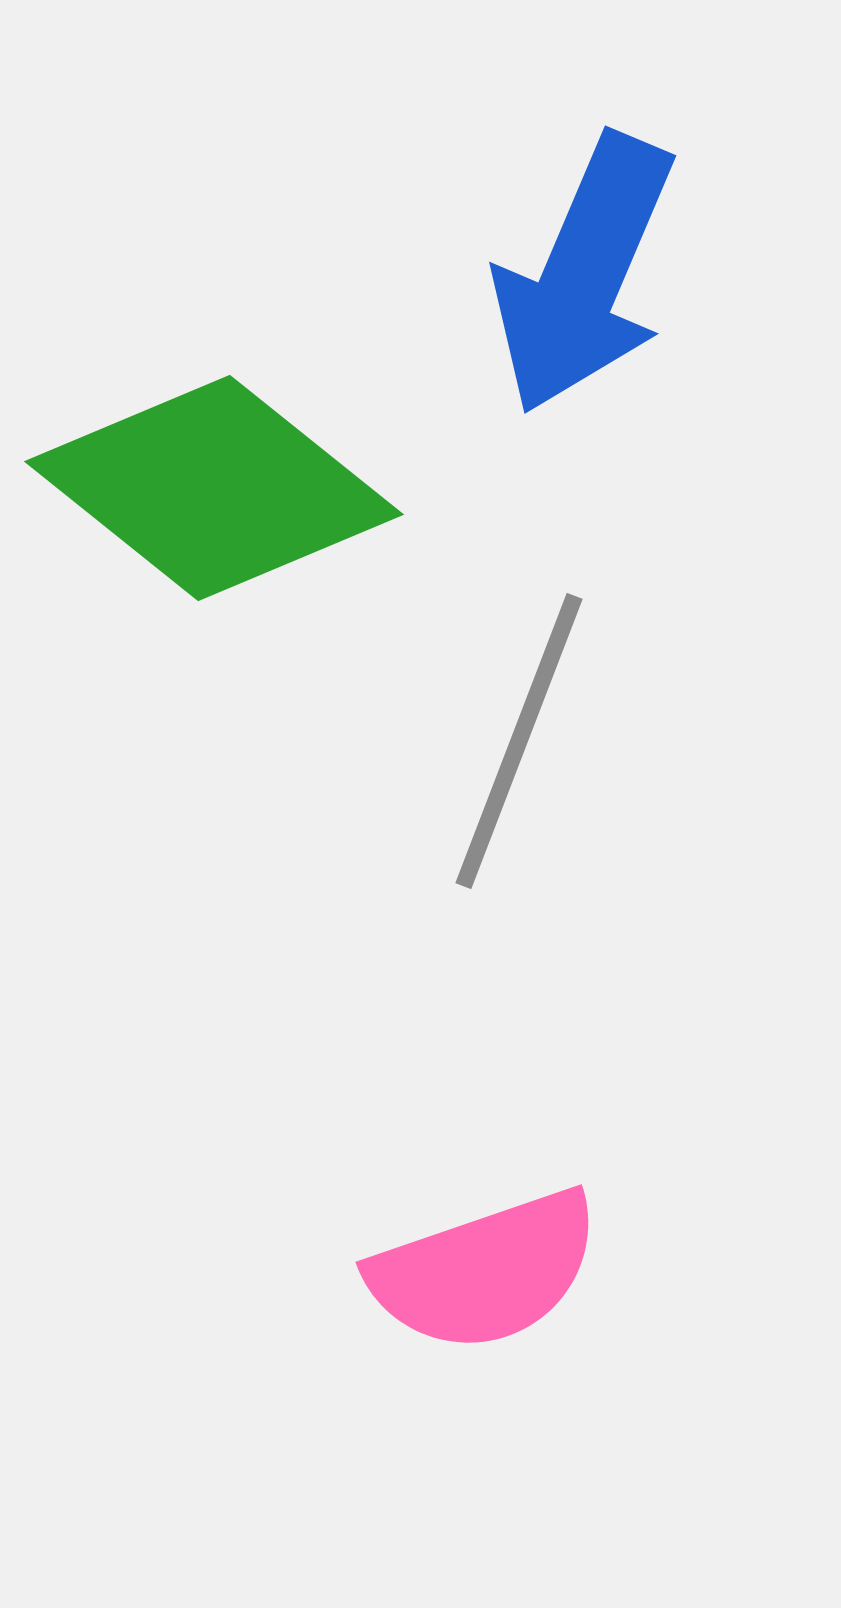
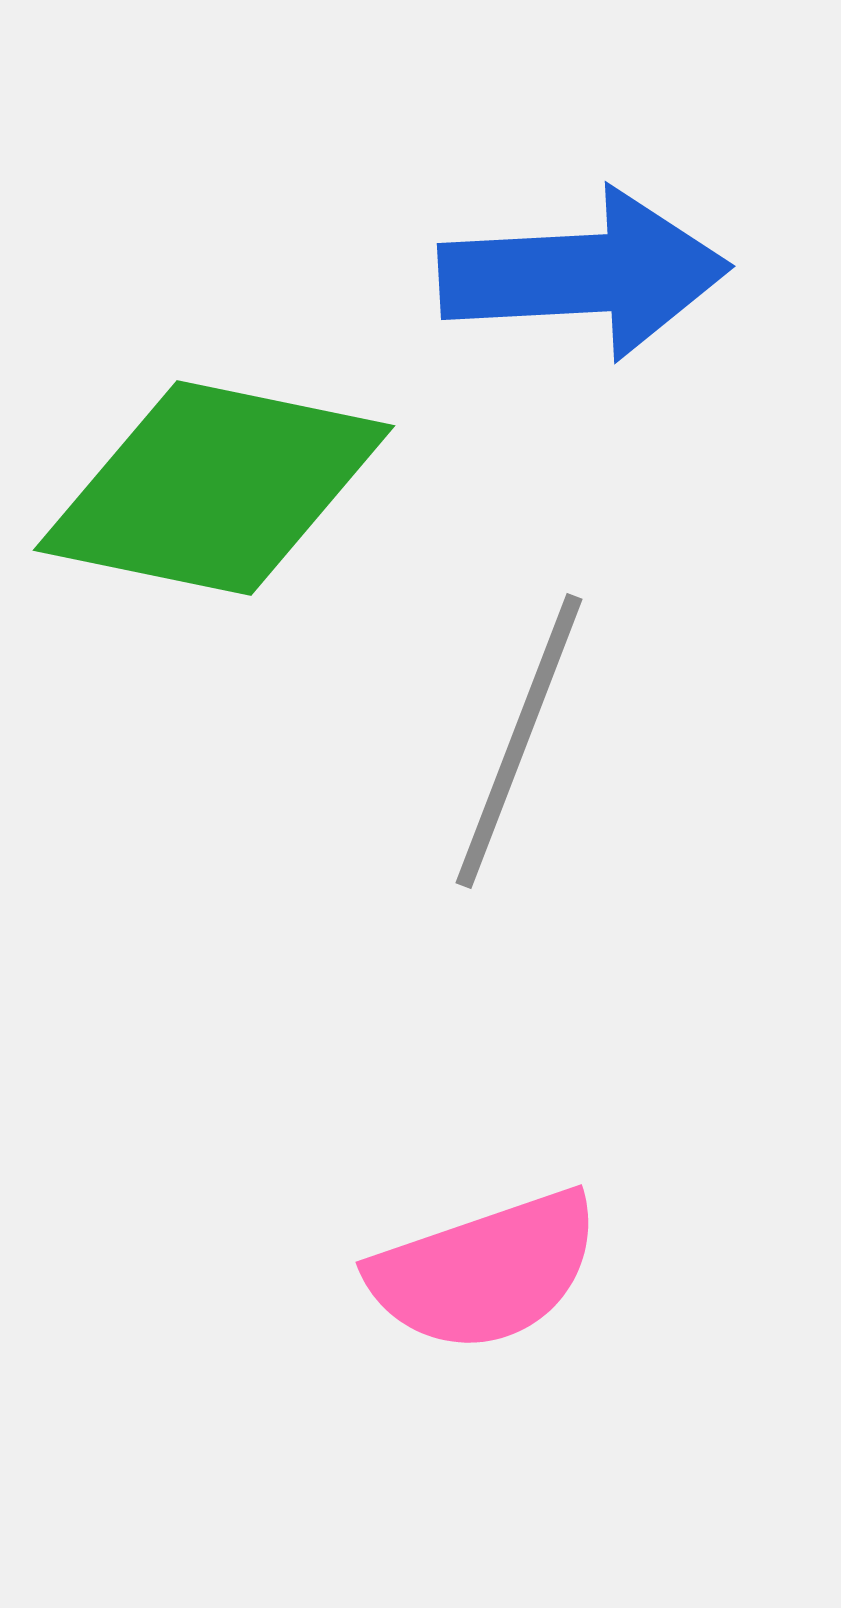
blue arrow: rotated 116 degrees counterclockwise
green diamond: rotated 27 degrees counterclockwise
